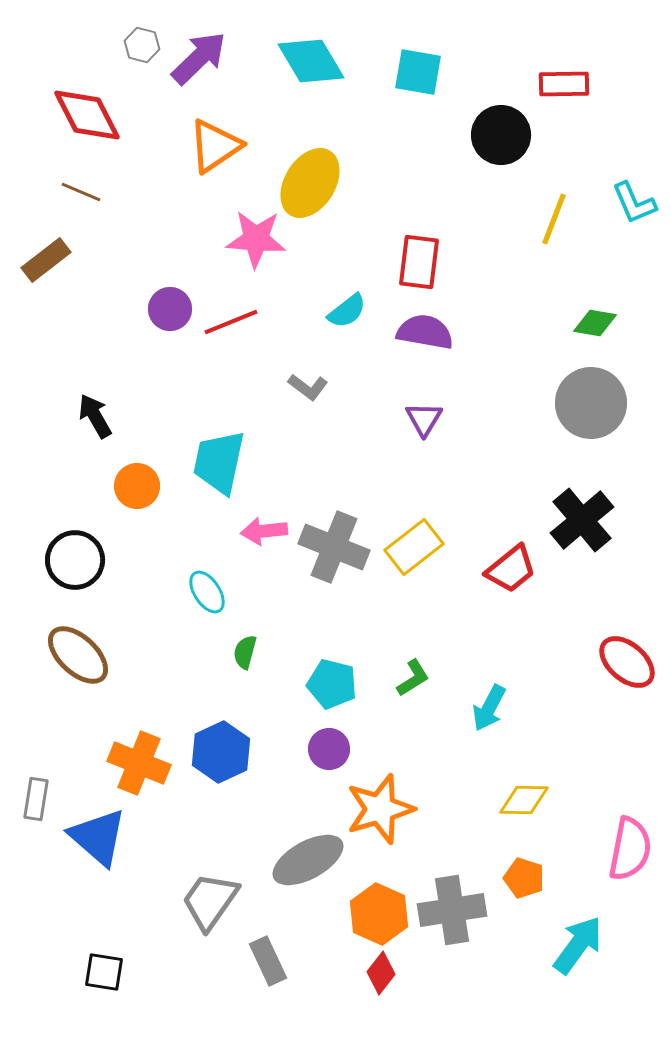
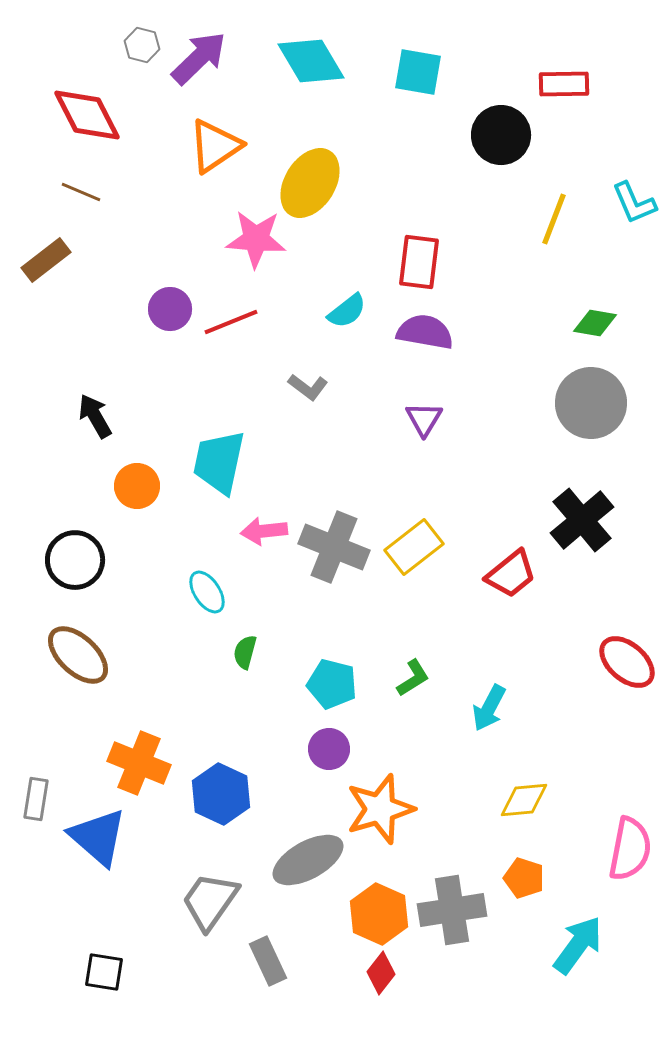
red trapezoid at (511, 569): moved 5 px down
blue hexagon at (221, 752): moved 42 px down; rotated 10 degrees counterclockwise
yellow diamond at (524, 800): rotated 6 degrees counterclockwise
